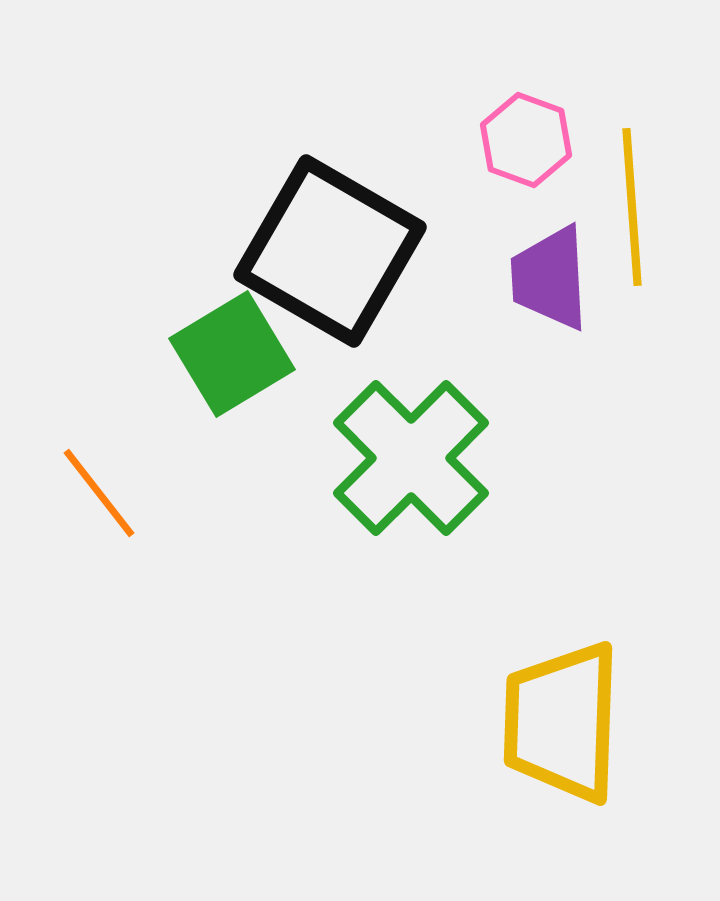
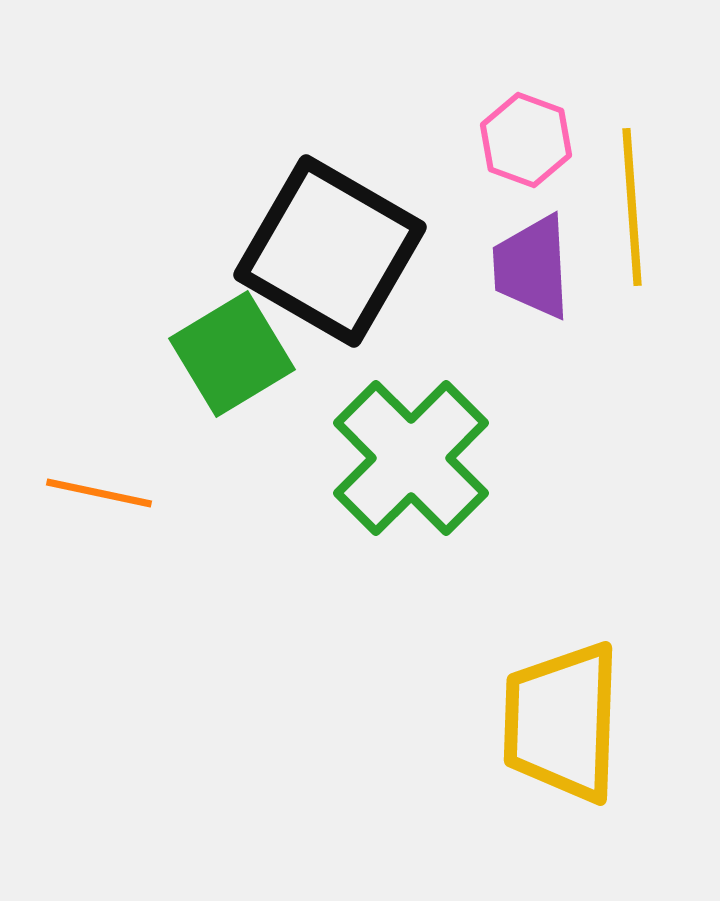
purple trapezoid: moved 18 px left, 11 px up
orange line: rotated 40 degrees counterclockwise
